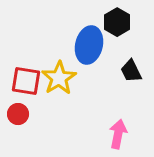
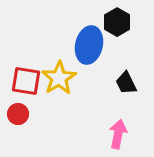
black trapezoid: moved 5 px left, 12 px down
